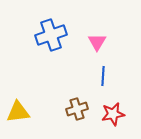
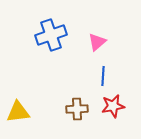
pink triangle: rotated 18 degrees clockwise
brown cross: rotated 15 degrees clockwise
red star: moved 8 px up
